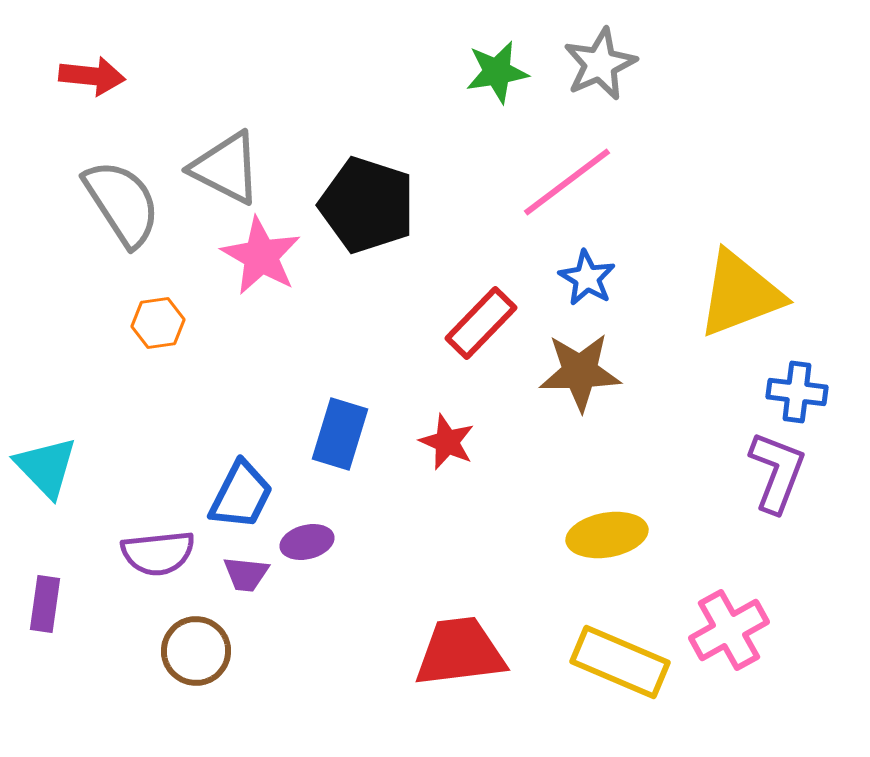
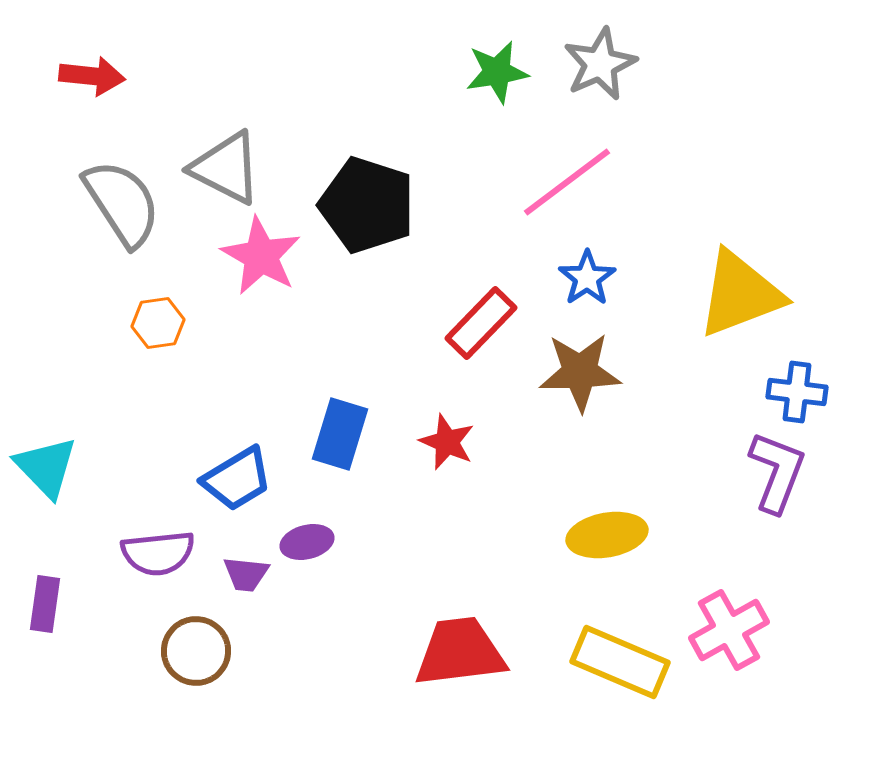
blue star: rotated 8 degrees clockwise
blue trapezoid: moved 4 px left, 16 px up; rotated 32 degrees clockwise
